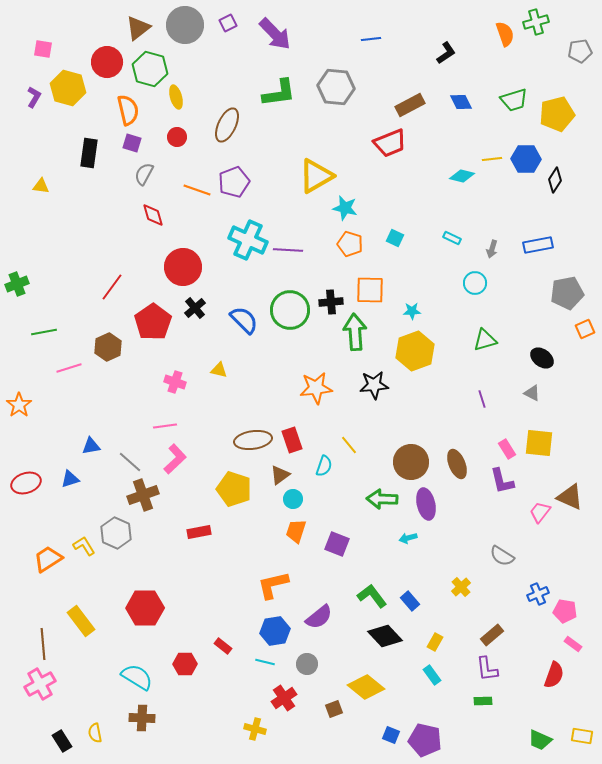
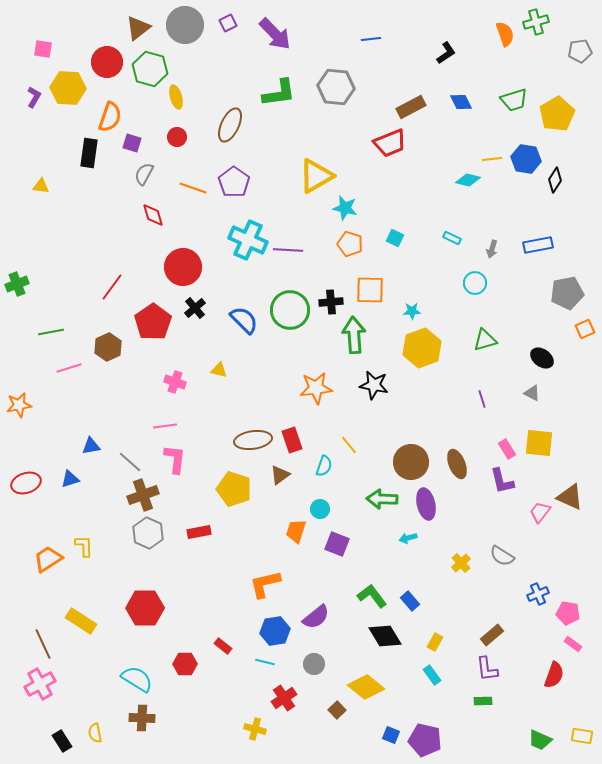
yellow hexagon at (68, 88): rotated 12 degrees counterclockwise
brown rectangle at (410, 105): moved 1 px right, 2 px down
orange semicircle at (128, 110): moved 18 px left, 7 px down; rotated 32 degrees clockwise
yellow pentagon at (557, 114): rotated 16 degrees counterclockwise
brown ellipse at (227, 125): moved 3 px right
blue hexagon at (526, 159): rotated 8 degrees clockwise
cyan diamond at (462, 176): moved 6 px right, 4 px down
purple pentagon at (234, 182): rotated 16 degrees counterclockwise
orange line at (197, 190): moved 4 px left, 2 px up
green line at (44, 332): moved 7 px right
green arrow at (355, 332): moved 1 px left, 3 px down
yellow hexagon at (415, 351): moved 7 px right, 3 px up
black star at (374, 385): rotated 16 degrees clockwise
orange star at (19, 405): rotated 25 degrees clockwise
pink L-shape at (175, 459): rotated 40 degrees counterclockwise
cyan circle at (293, 499): moved 27 px right, 10 px down
gray hexagon at (116, 533): moved 32 px right
yellow L-shape at (84, 546): rotated 30 degrees clockwise
orange L-shape at (273, 585): moved 8 px left, 1 px up
yellow cross at (461, 587): moved 24 px up
pink pentagon at (565, 611): moved 3 px right, 2 px down
purple semicircle at (319, 617): moved 3 px left
yellow rectangle at (81, 621): rotated 20 degrees counterclockwise
black diamond at (385, 636): rotated 12 degrees clockwise
brown line at (43, 644): rotated 20 degrees counterclockwise
gray circle at (307, 664): moved 7 px right
cyan semicircle at (137, 677): moved 2 px down
brown square at (334, 709): moved 3 px right, 1 px down; rotated 24 degrees counterclockwise
